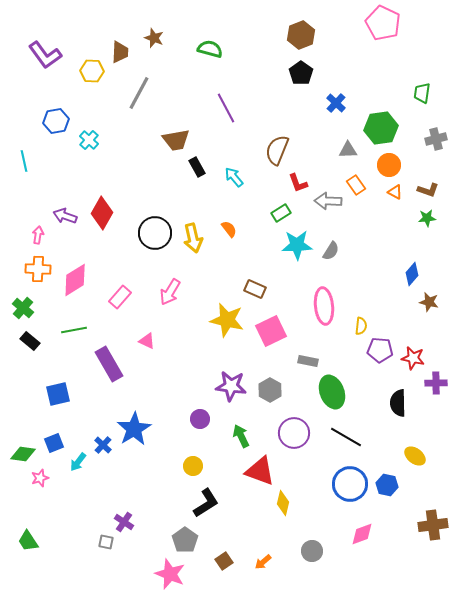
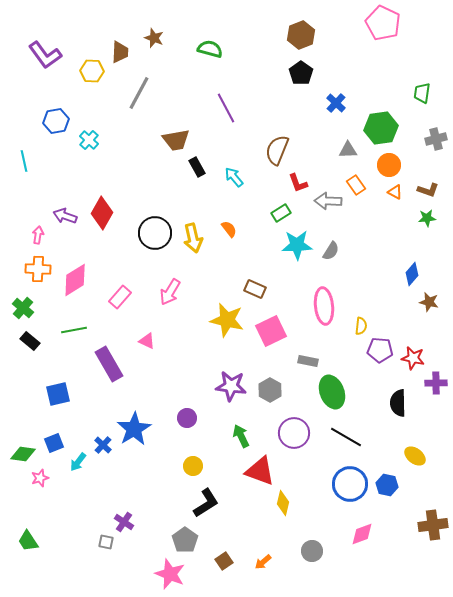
purple circle at (200, 419): moved 13 px left, 1 px up
